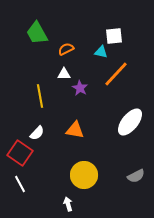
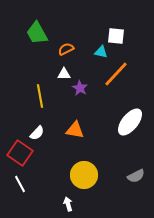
white square: moved 2 px right; rotated 12 degrees clockwise
